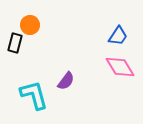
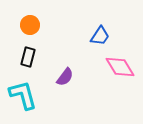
blue trapezoid: moved 18 px left
black rectangle: moved 13 px right, 14 px down
purple semicircle: moved 1 px left, 4 px up
cyan L-shape: moved 11 px left
